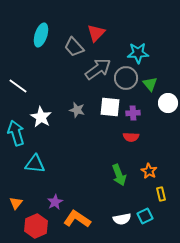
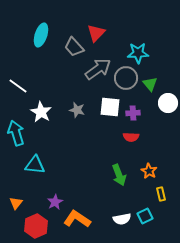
white star: moved 5 px up
cyan triangle: moved 1 px down
